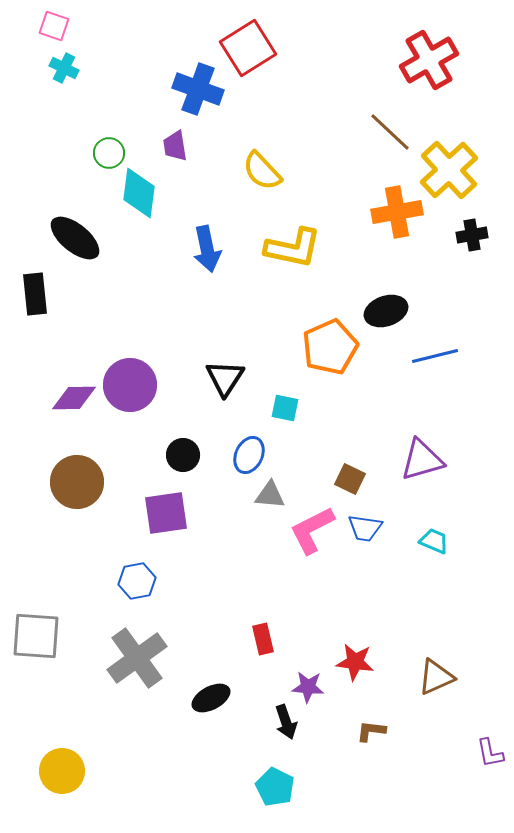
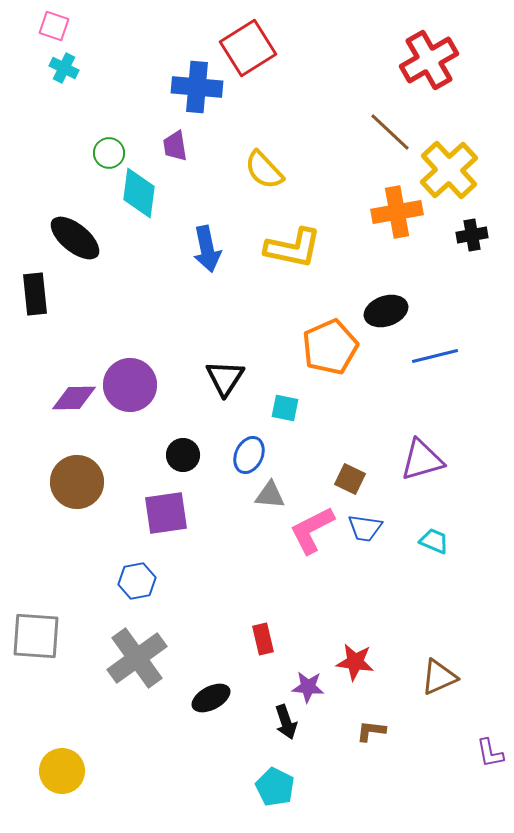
blue cross at (198, 89): moved 1 px left, 2 px up; rotated 15 degrees counterclockwise
yellow semicircle at (262, 171): moved 2 px right, 1 px up
brown triangle at (436, 677): moved 3 px right
